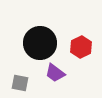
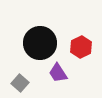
purple trapezoid: moved 3 px right; rotated 20 degrees clockwise
gray square: rotated 30 degrees clockwise
